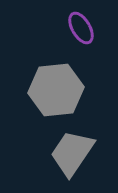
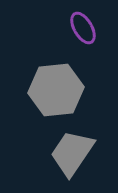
purple ellipse: moved 2 px right
